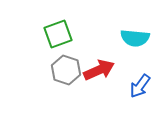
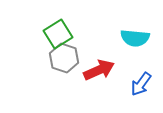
green square: rotated 12 degrees counterclockwise
gray hexagon: moved 2 px left, 12 px up
blue arrow: moved 1 px right, 2 px up
